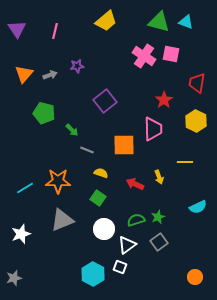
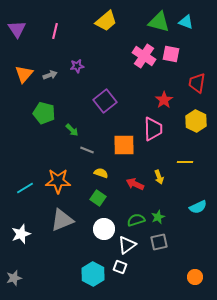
gray square: rotated 24 degrees clockwise
